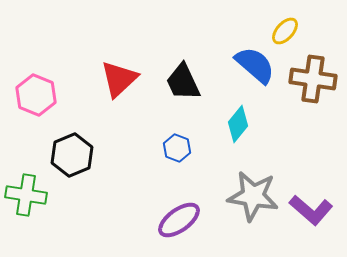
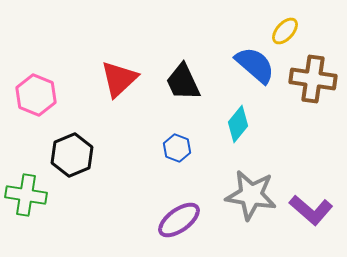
gray star: moved 2 px left, 1 px up
